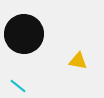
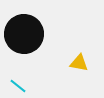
yellow triangle: moved 1 px right, 2 px down
